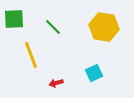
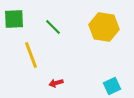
cyan square: moved 18 px right, 13 px down
